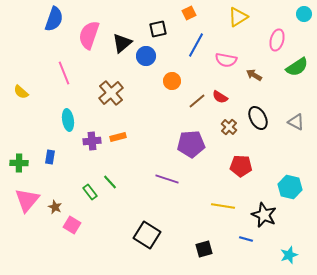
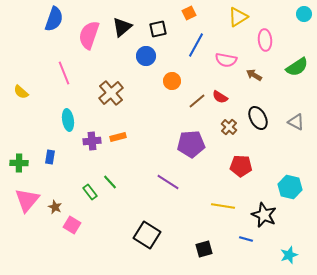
pink ellipse at (277, 40): moved 12 px left; rotated 20 degrees counterclockwise
black triangle at (122, 43): moved 16 px up
purple line at (167, 179): moved 1 px right, 3 px down; rotated 15 degrees clockwise
